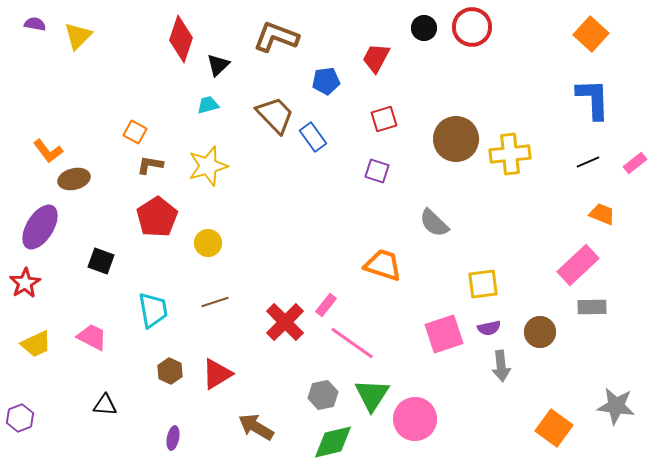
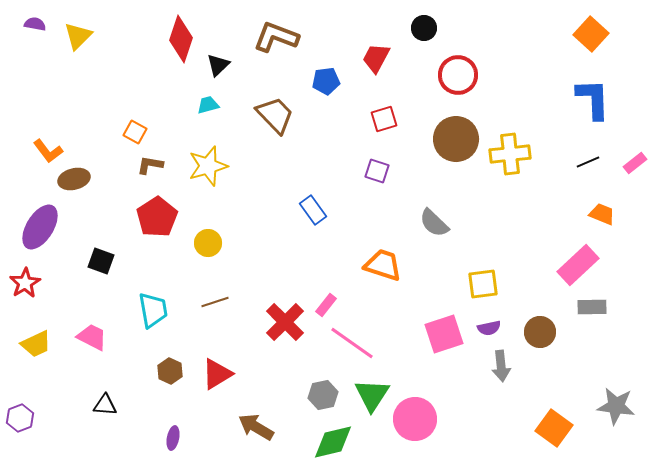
red circle at (472, 27): moved 14 px left, 48 px down
blue rectangle at (313, 137): moved 73 px down
